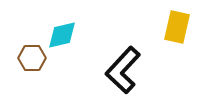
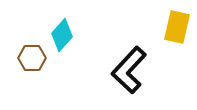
cyan diamond: rotated 36 degrees counterclockwise
black L-shape: moved 6 px right
